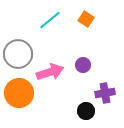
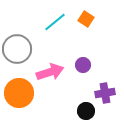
cyan line: moved 5 px right, 2 px down
gray circle: moved 1 px left, 5 px up
